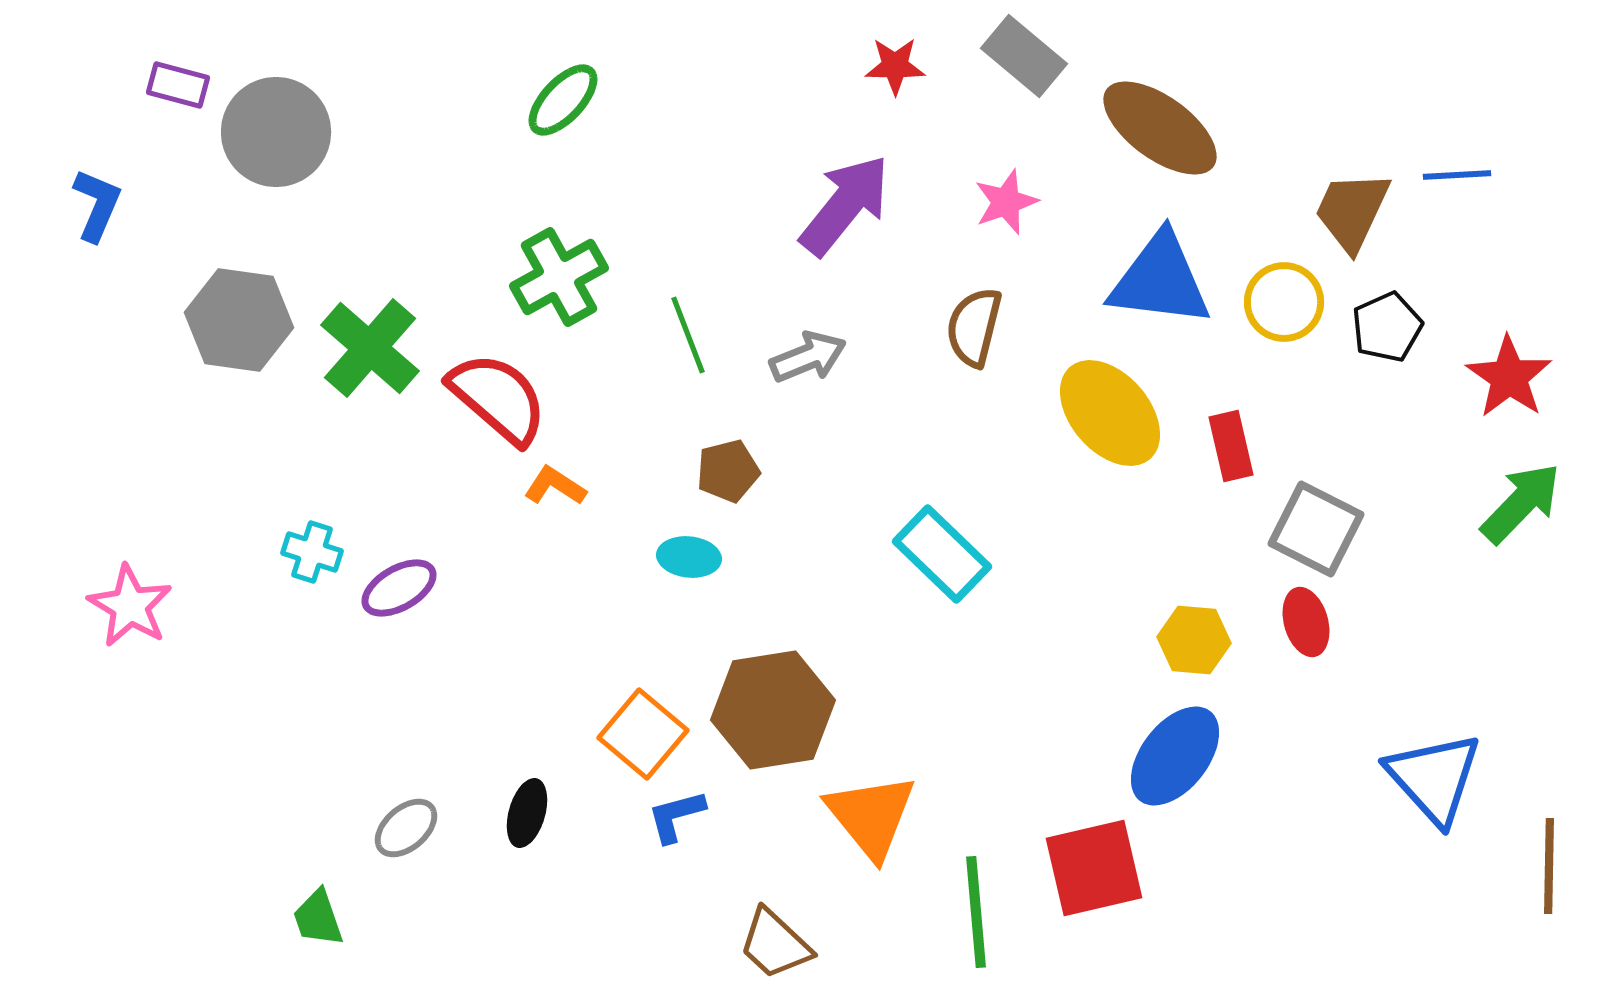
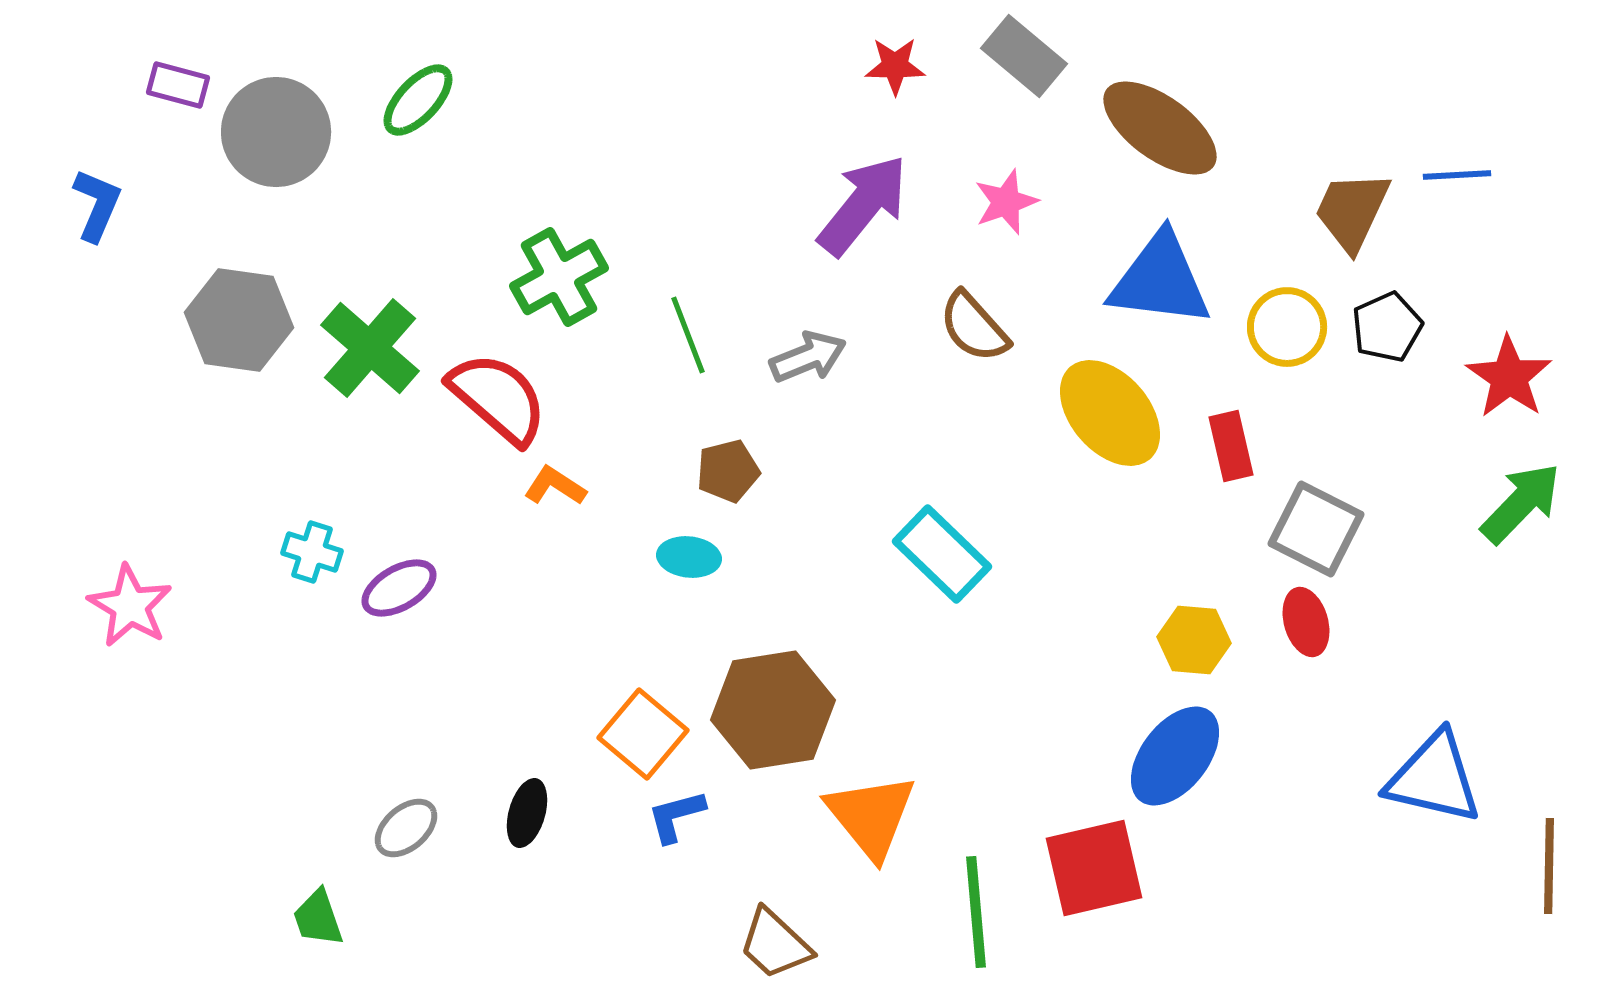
green ellipse at (563, 100): moved 145 px left
purple arrow at (845, 205): moved 18 px right
yellow circle at (1284, 302): moved 3 px right, 25 px down
brown semicircle at (974, 327): rotated 56 degrees counterclockwise
blue triangle at (1434, 778): rotated 35 degrees counterclockwise
